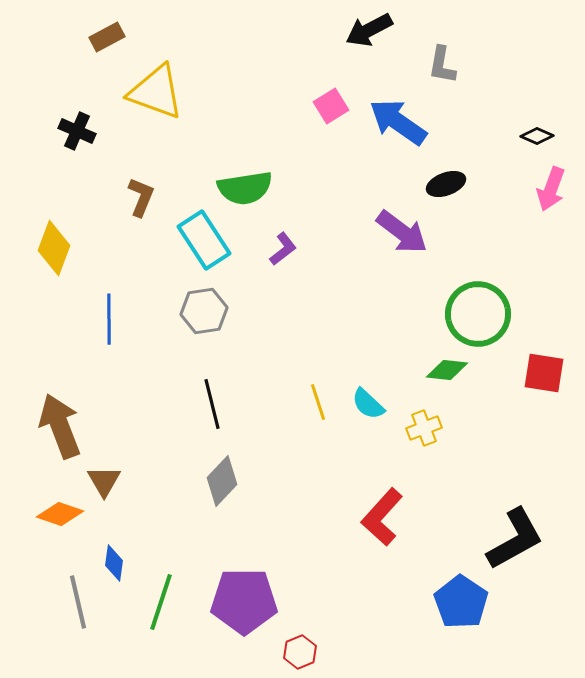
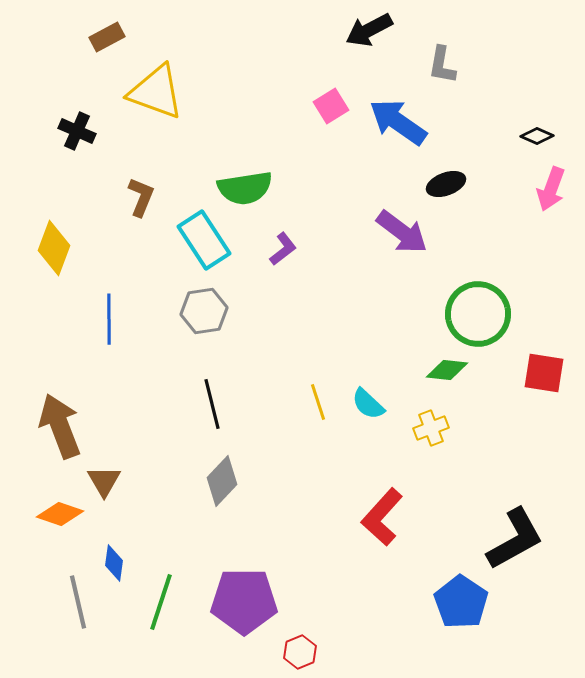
yellow cross: moved 7 px right
